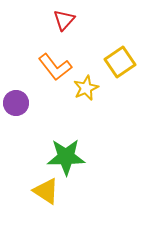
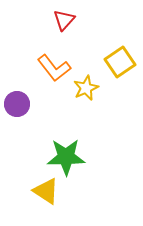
orange L-shape: moved 1 px left, 1 px down
purple circle: moved 1 px right, 1 px down
